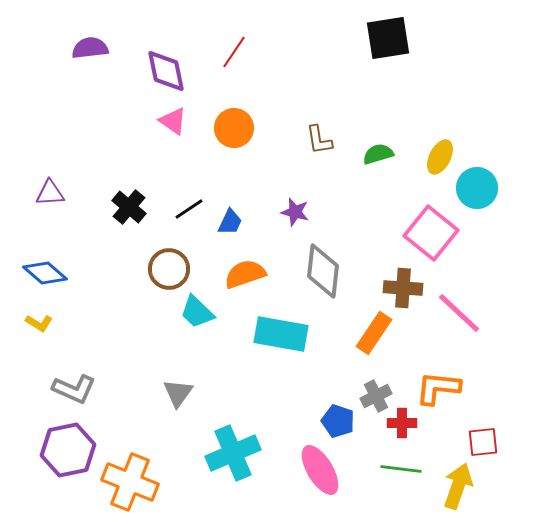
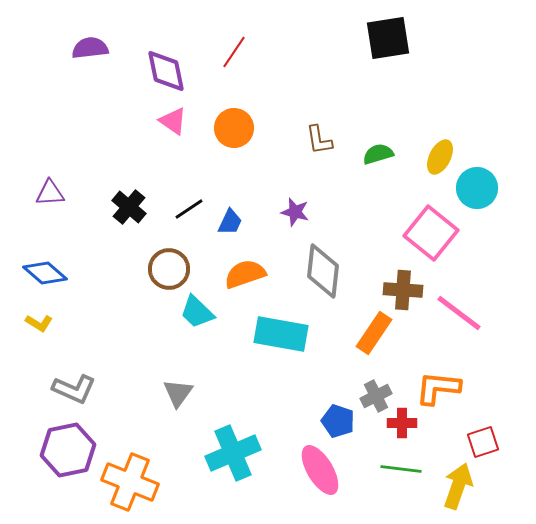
brown cross: moved 2 px down
pink line: rotated 6 degrees counterclockwise
red square: rotated 12 degrees counterclockwise
